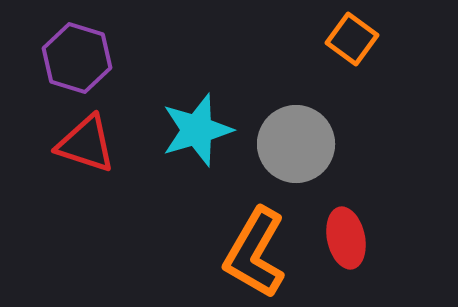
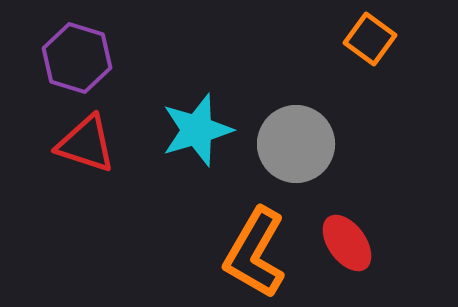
orange square: moved 18 px right
red ellipse: moved 1 px right, 5 px down; rotated 24 degrees counterclockwise
